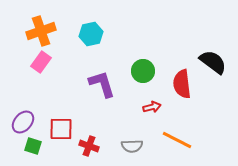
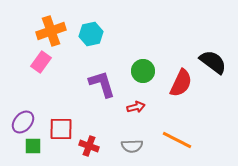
orange cross: moved 10 px right
red semicircle: moved 1 px left, 1 px up; rotated 148 degrees counterclockwise
red arrow: moved 16 px left
green square: rotated 18 degrees counterclockwise
